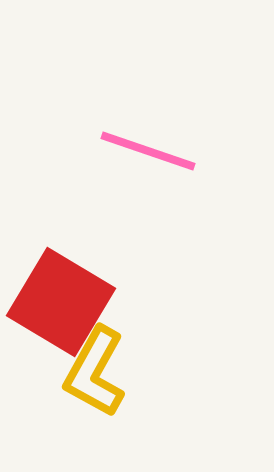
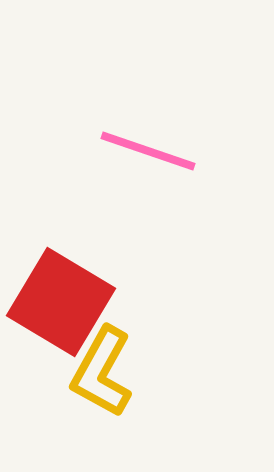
yellow L-shape: moved 7 px right
